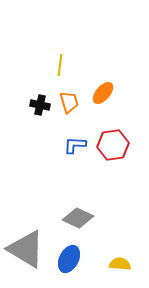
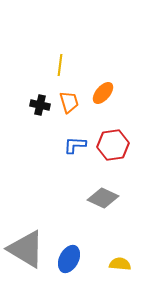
gray diamond: moved 25 px right, 20 px up
